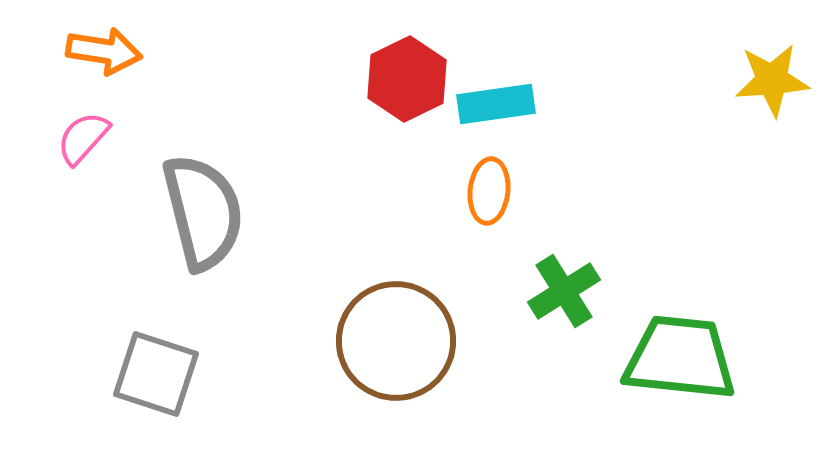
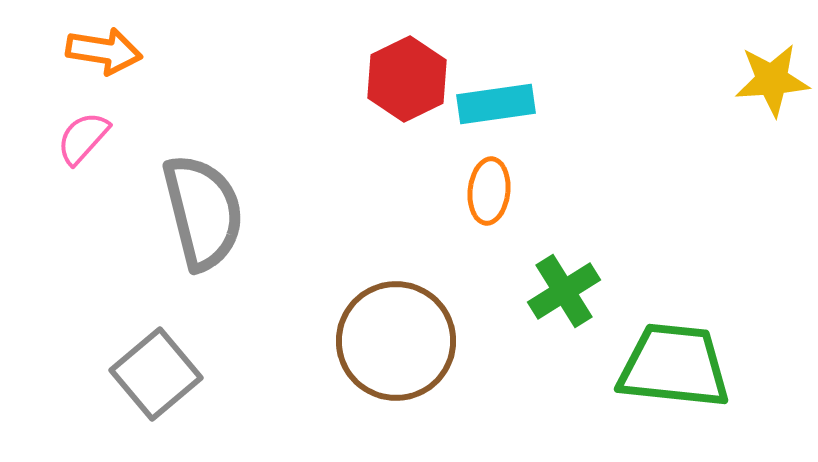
green trapezoid: moved 6 px left, 8 px down
gray square: rotated 32 degrees clockwise
